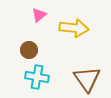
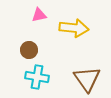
pink triangle: rotated 28 degrees clockwise
